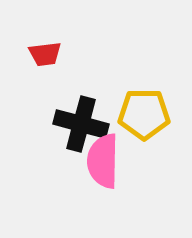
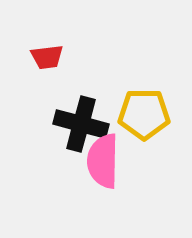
red trapezoid: moved 2 px right, 3 px down
